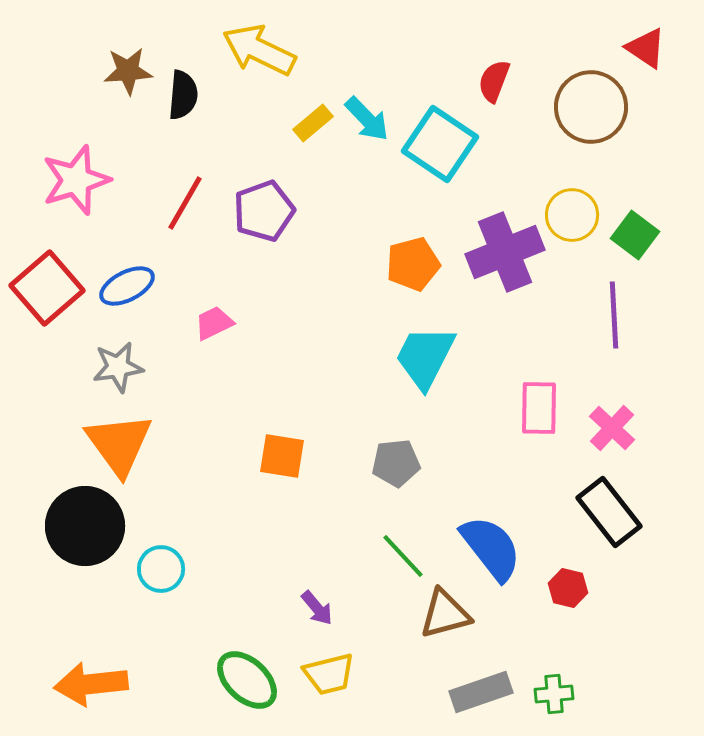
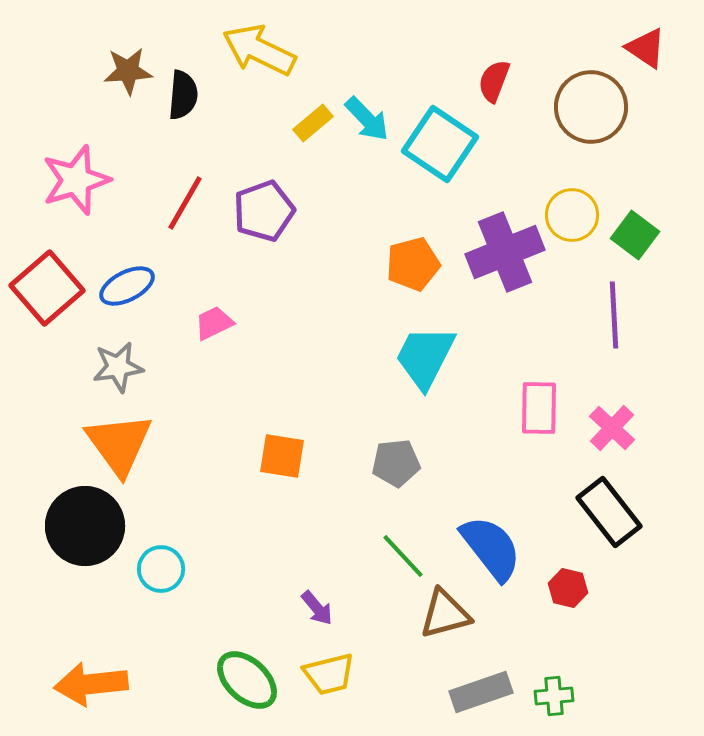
green cross: moved 2 px down
